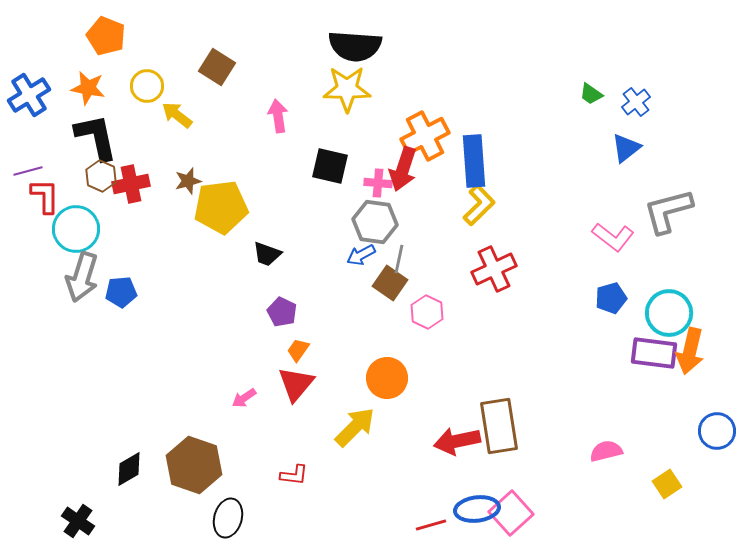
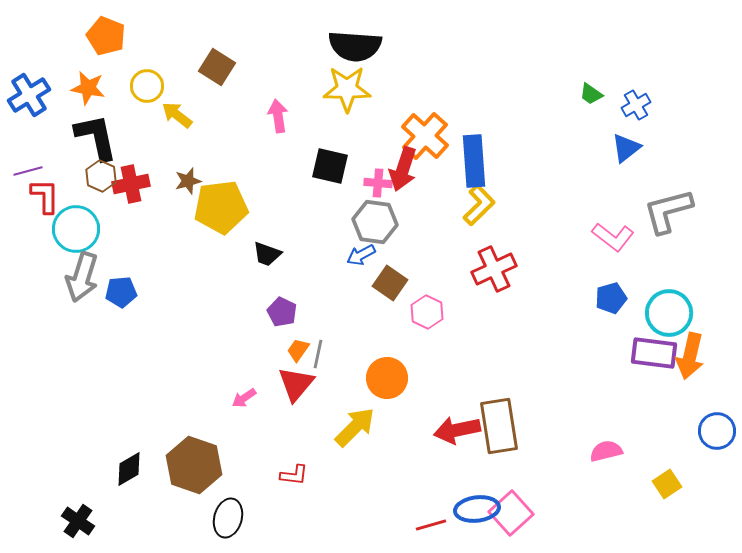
blue cross at (636, 102): moved 3 px down; rotated 8 degrees clockwise
orange cross at (425, 136): rotated 21 degrees counterclockwise
gray line at (399, 259): moved 81 px left, 95 px down
orange arrow at (690, 351): moved 5 px down
red arrow at (457, 441): moved 11 px up
